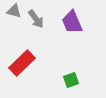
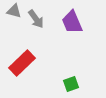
green square: moved 4 px down
